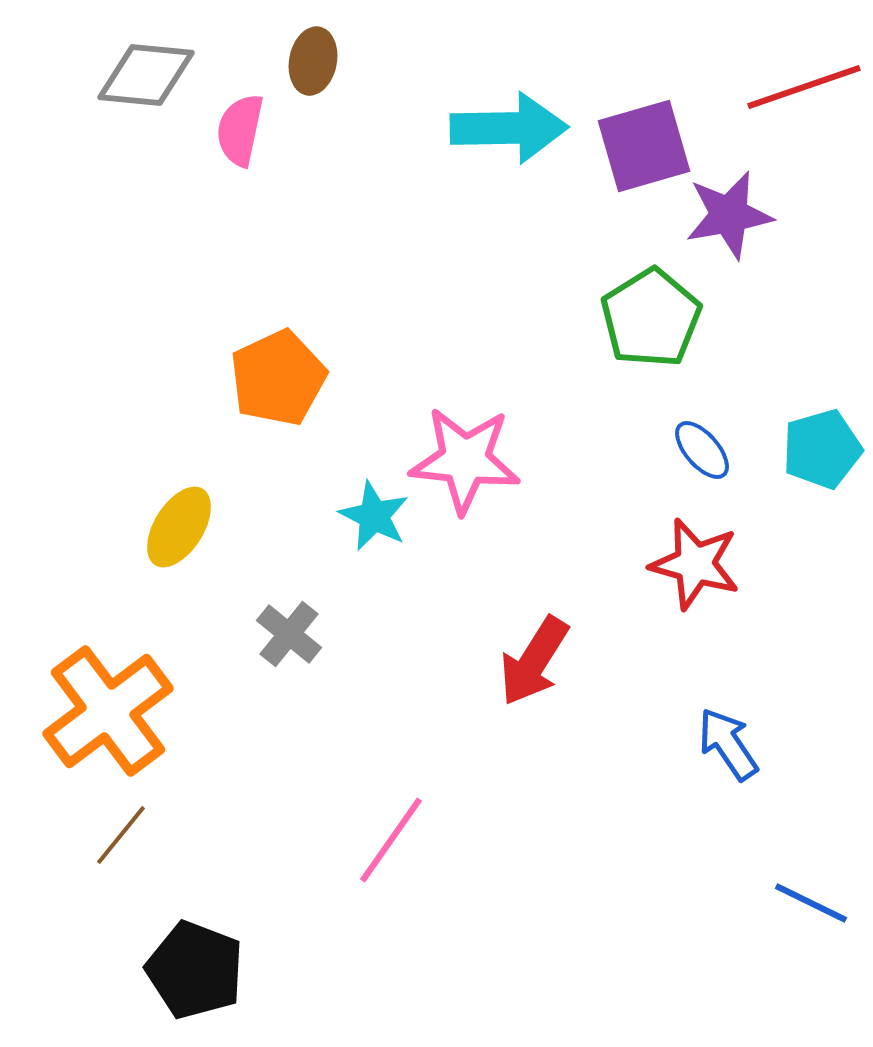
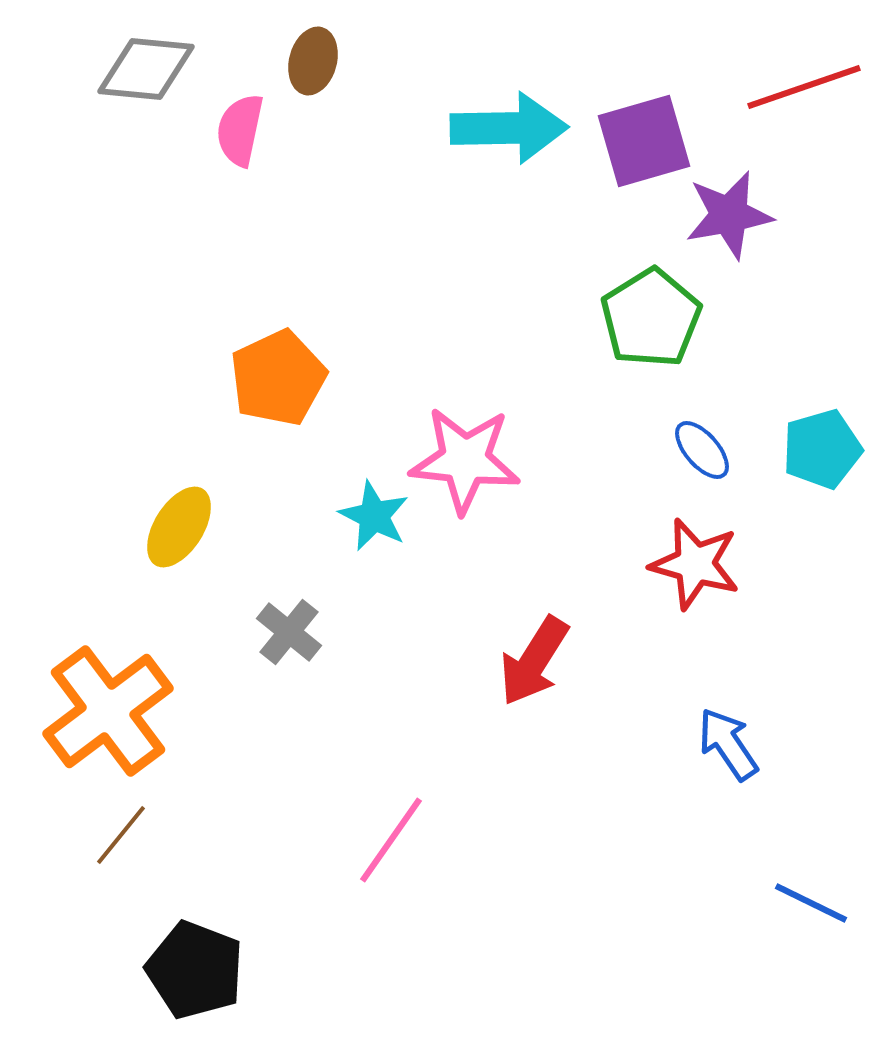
brown ellipse: rotated 4 degrees clockwise
gray diamond: moved 6 px up
purple square: moved 5 px up
gray cross: moved 2 px up
